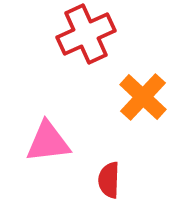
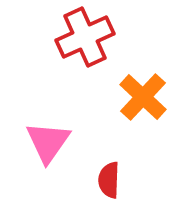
red cross: moved 1 px left, 3 px down
pink triangle: rotated 48 degrees counterclockwise
